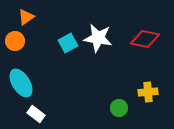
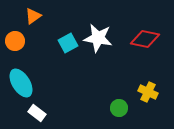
orange triangle: moved 7 px right, 1 px up
yellow cross: rotated 30 degrees clockwise
white rectangle: moved 1 px right, 1 px up
